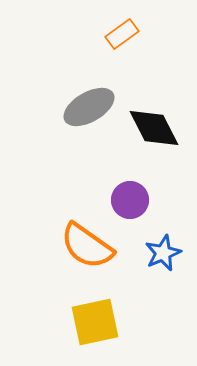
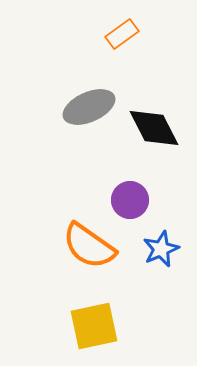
gray ellipse: rotated 6 degrees clockwise
orange semicircle: moved 2 px right
blue star: moved 2 px left, 4 px up
yellow square: moved 1 px left, 4 px down
